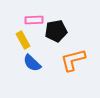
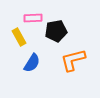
pink rectangle: moved 1 px left, 2 px up
yellow rectangle: moved 4 px left, 3 px up
blue semicircle: rotated 102 degrees counterclockwise
